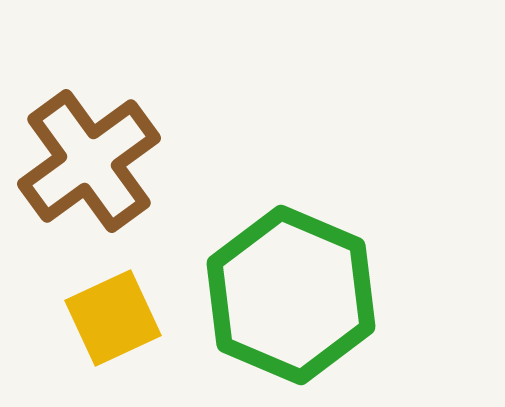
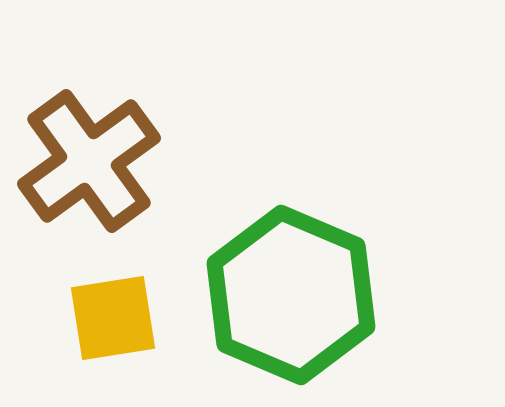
yellow square: rotated 16 degrees clockwise
